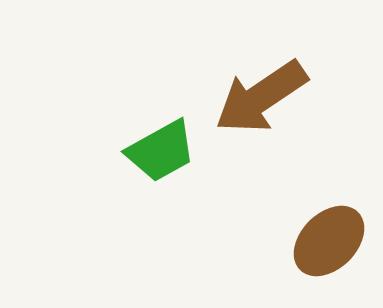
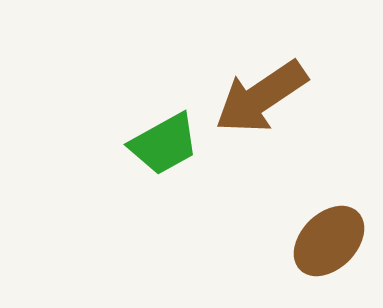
green trapezoid: moved 3 px right, 7 px up
